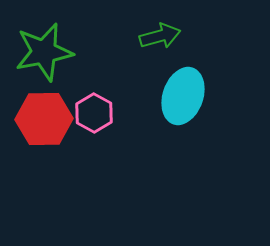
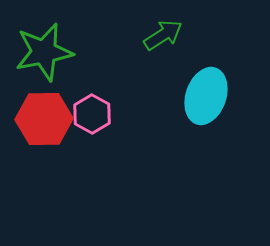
green arrow: moved 3 px right, 1 px up; rotated 18 degrees counterclockwise
cyan ellipse: moved 23 px right
pink hexagon: moved 2 px left, 1 px down
